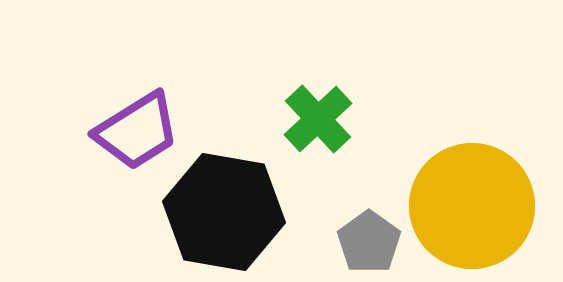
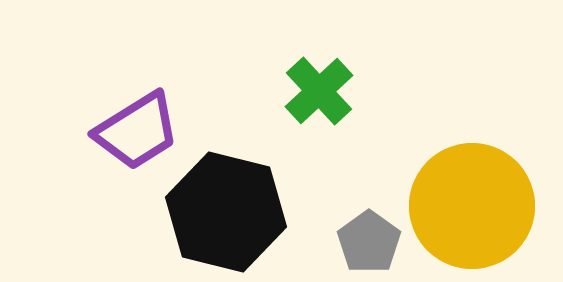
green cross: moved 1 px right, 28 px up
black hexagon: moved 2 px right; rotated 4 degrees clockwise
